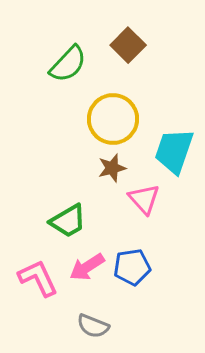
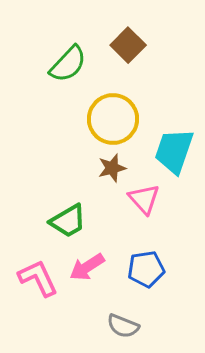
blue pentagon: moved 14 px right, 2 px down
gray semicircle: moved 30 px right
